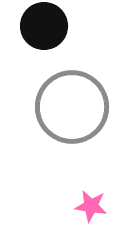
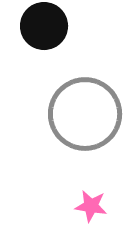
gray circle: moved 13 px right, 7 px down
